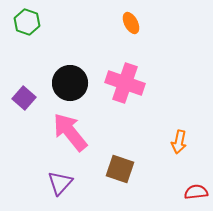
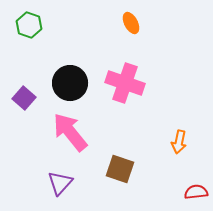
green hexagon: moved 2 px right, 3 px down
